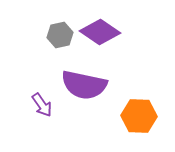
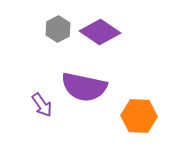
gray hexagon: moved 2 px left, 6 px up; rotated 15 degrees counterclockwise
purple semicircle: moved 2 px down
